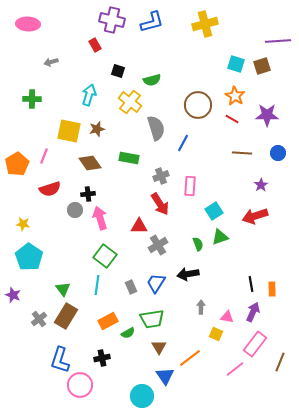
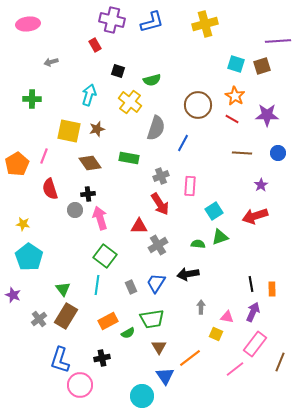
pink ellipse at (28, 24): rotated 10 degrees counterclockwise
gray semicircle at (156, 128): rotated 35 degrees clockwise
red semicircle at (50, 189): rotated 90 degrees clockwise
green semicircle at (198, 244): rotated 64 degrees counterclockwise
